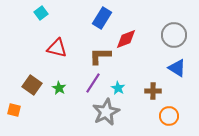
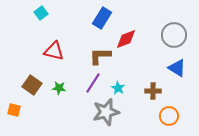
red triangle: moved 3 px left, 3 px down
green star: rotated 24 degrees counterclockwise
gray star: rotated 12 degrees clockwise
